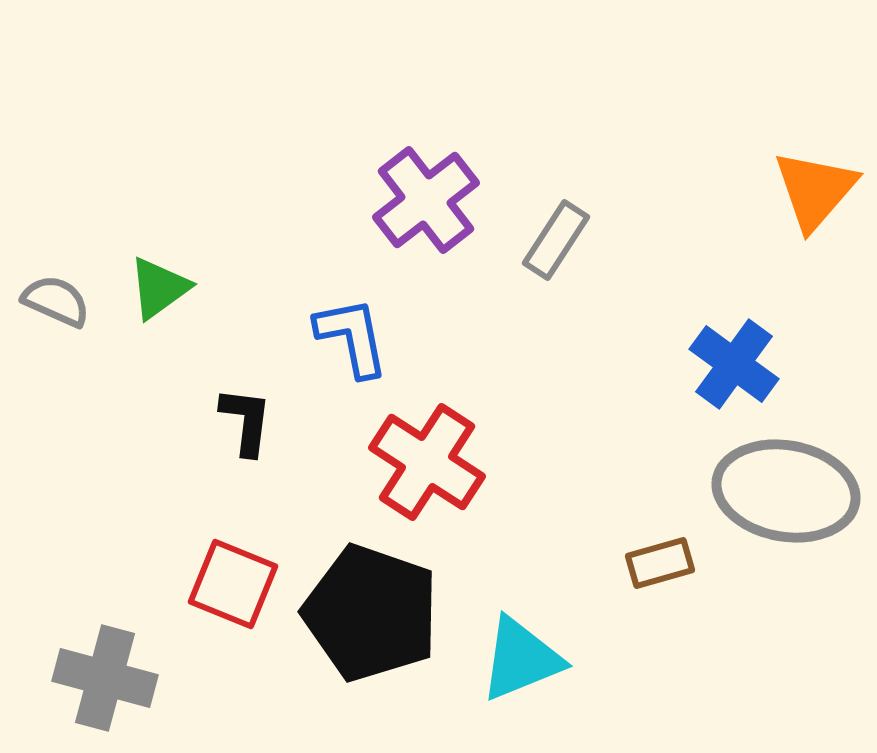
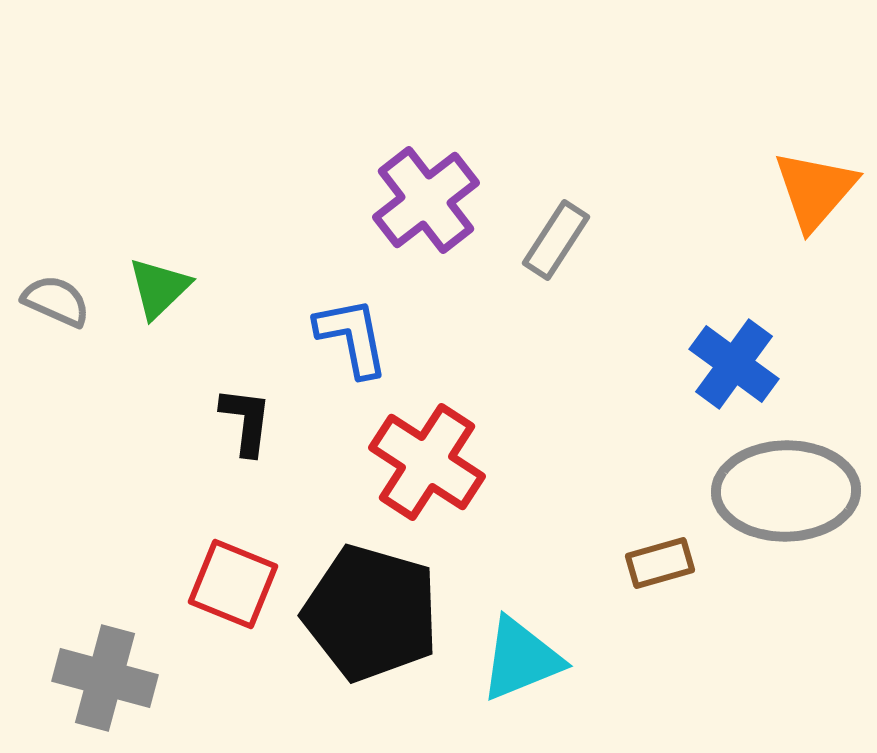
green triangle: rotated 8 degrees counterclockwise
gray ellipse: rotated 11 degrees counterclockwise
black pentagon: rotated 3 degrees counterclockwise
